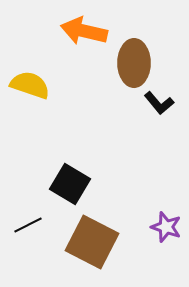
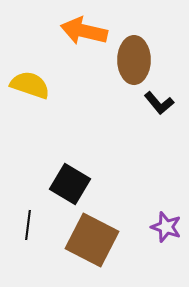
brown ellipse: moved 3 px up
black line: rotated 56 degrees counterclockwise
brown square: moved 2 px up
